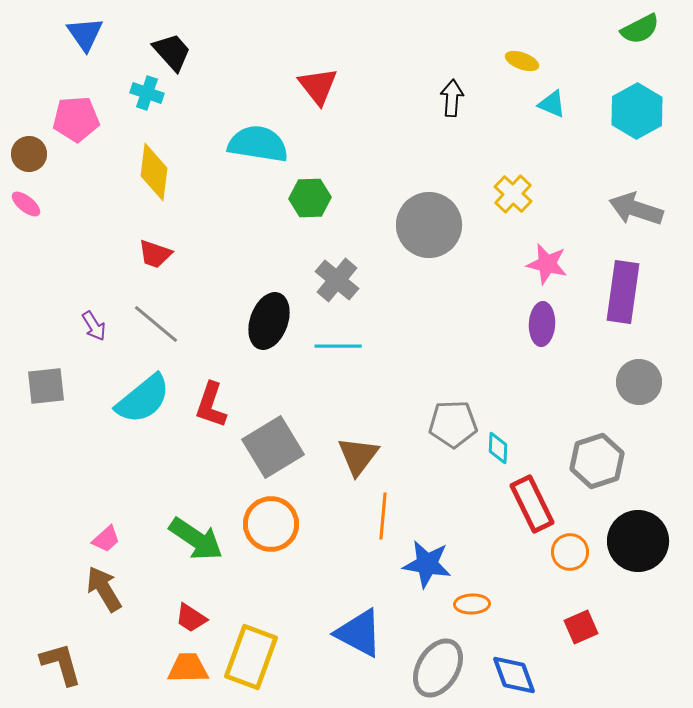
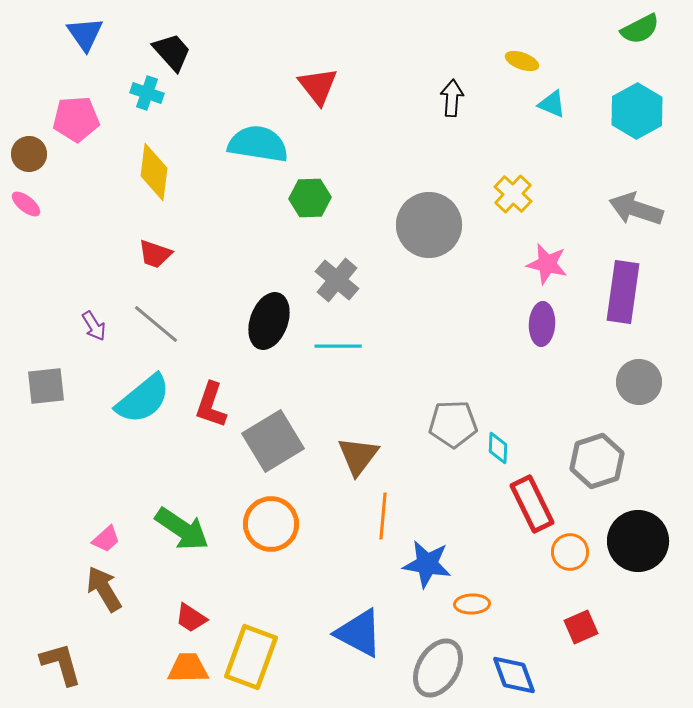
gray square at (273, 447): moved 6 px up
green arrow at (196, 539): moved 14 px left, 10 px up
